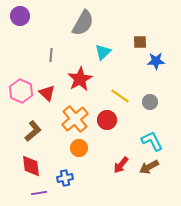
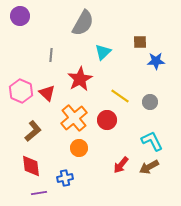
orange cross: moved 1 px left, 1 px up
